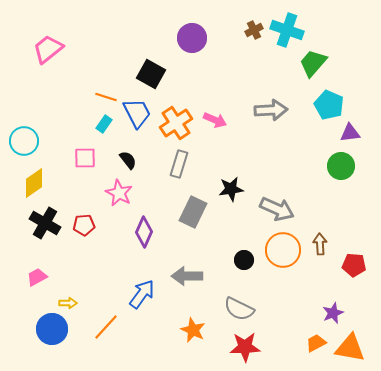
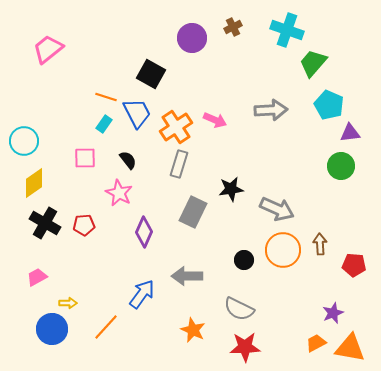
brown cross at (254, 30): moved 21 px left, 3 px up
orange cross at (176, 123): moved 4 px down
